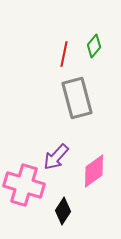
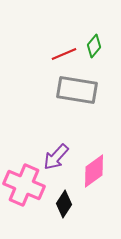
red line: rotated 55 degrees clockwise
gray rectangle: moved 8 px up; rotated 66 degrees counterclockwise
pink cross: rotated 6 degrees clockwise
black diamond: moved 1 px right, 7 px up
